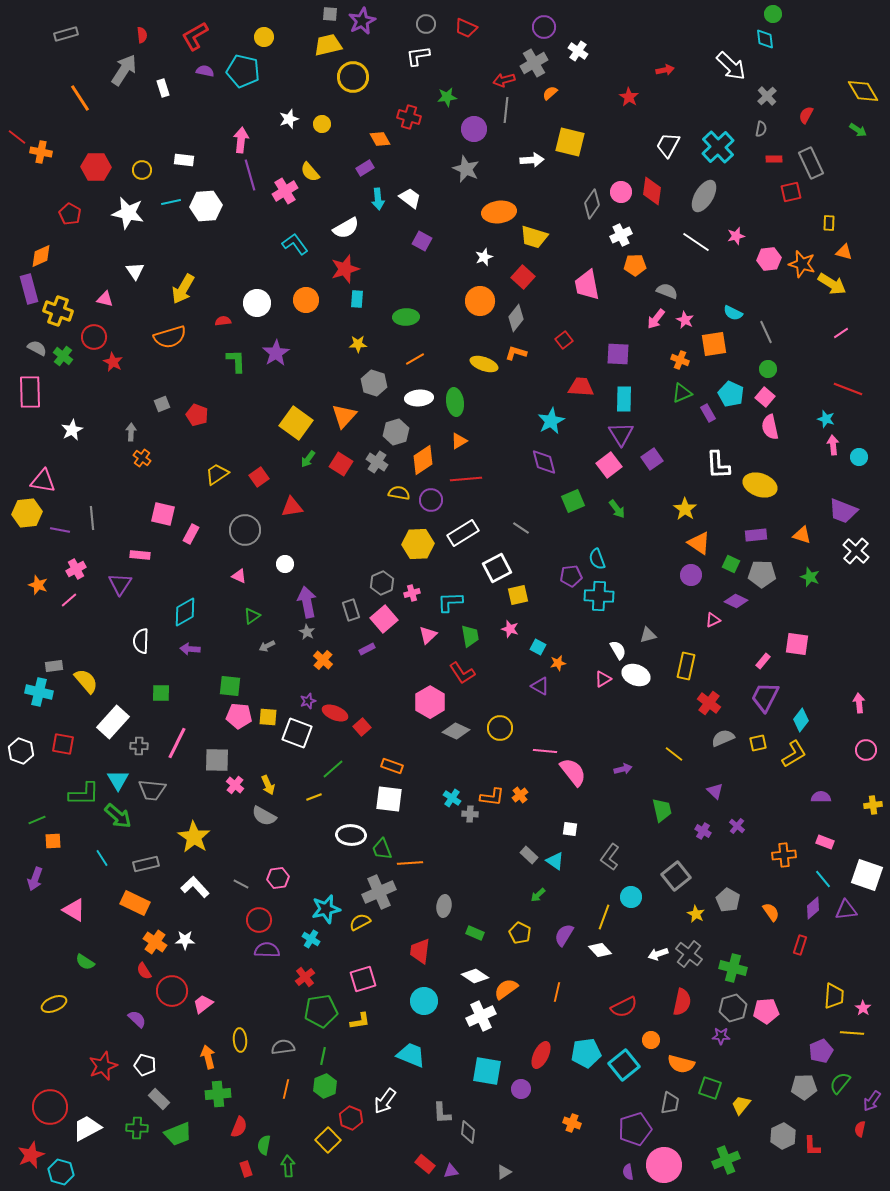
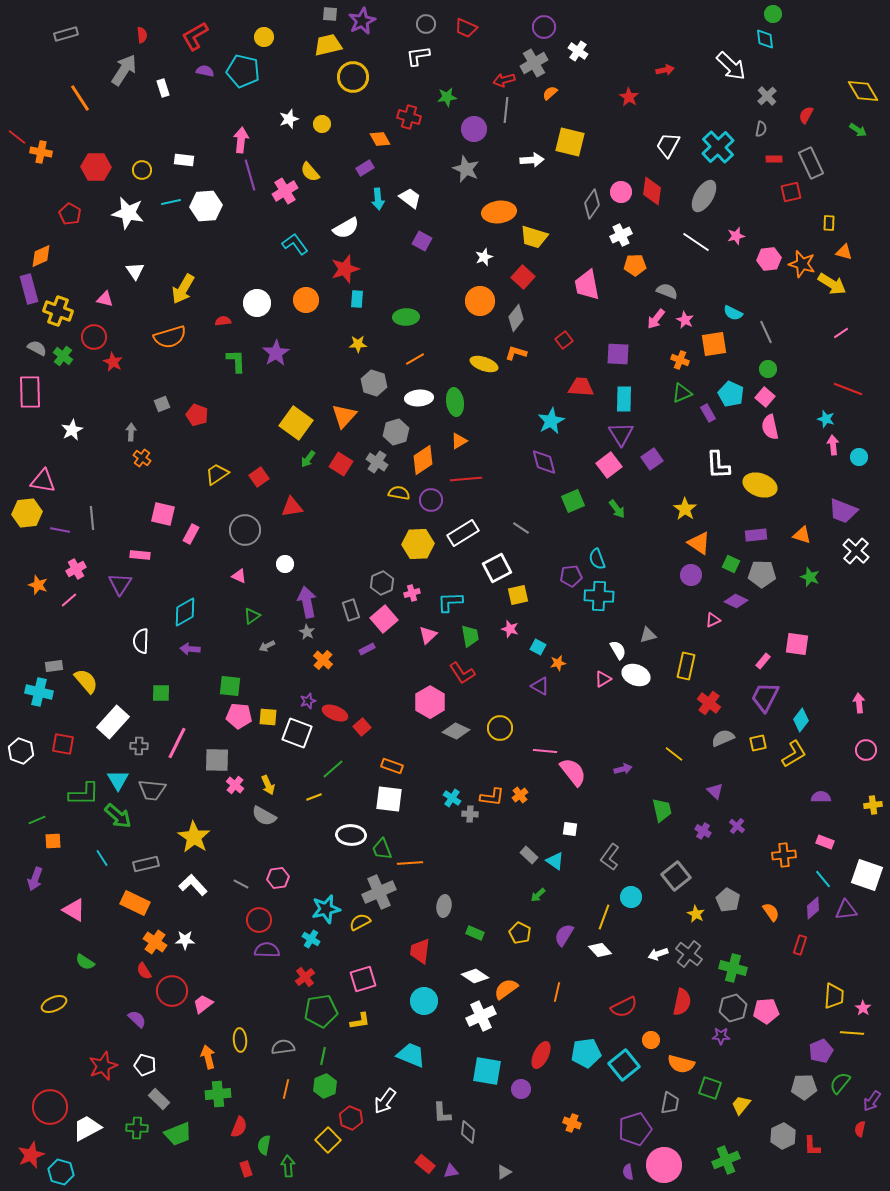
white L-shape at (195, 887): moved 2 px left, 2 px up
